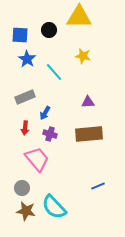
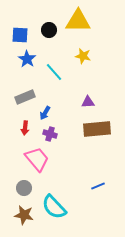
yellow triangle: moved 1 px left, 4 px down
brown rectangle: moved 8 px right, 5 px up
gray circle: moved 2 px right
brown star: moved 2 px left, 4 px down
